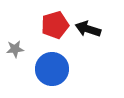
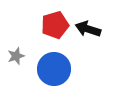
gray star: moved 1 px right, 7 px down; rotated 12 degrees counterclockwise
blue circle: moved 2 px right
